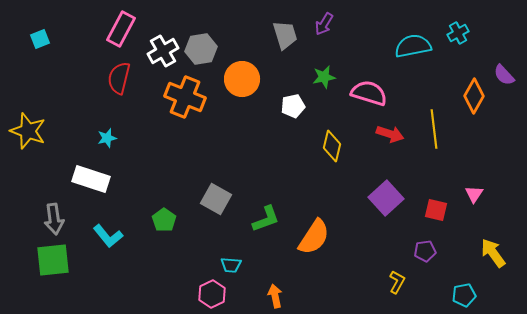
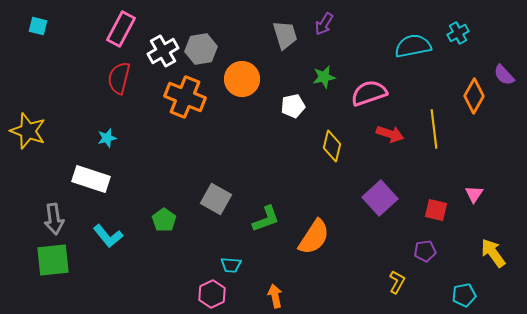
cyan square: moved 2 px left, 13 px up; rotated 36 degrees clockwise
pink semicircle: rotated 36 degrees counterclockwise
purple square: moved 6 px left
